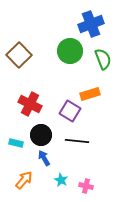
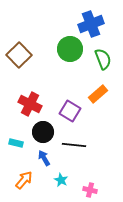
green circle: moved 2 px up
orange rectangle: moved 8 px right; rotated 24 degrees counterclockwise
black circle: moved 2 px right, 3 px up
black line: moved 3 px left, 4 px down
pink cross: moved 4 px right, 4 px down
